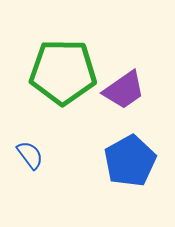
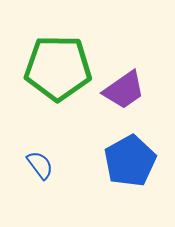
green pentagon: moved 5 px left, 4 px up
blue semicircle: moved 10 px right, 10 px down
